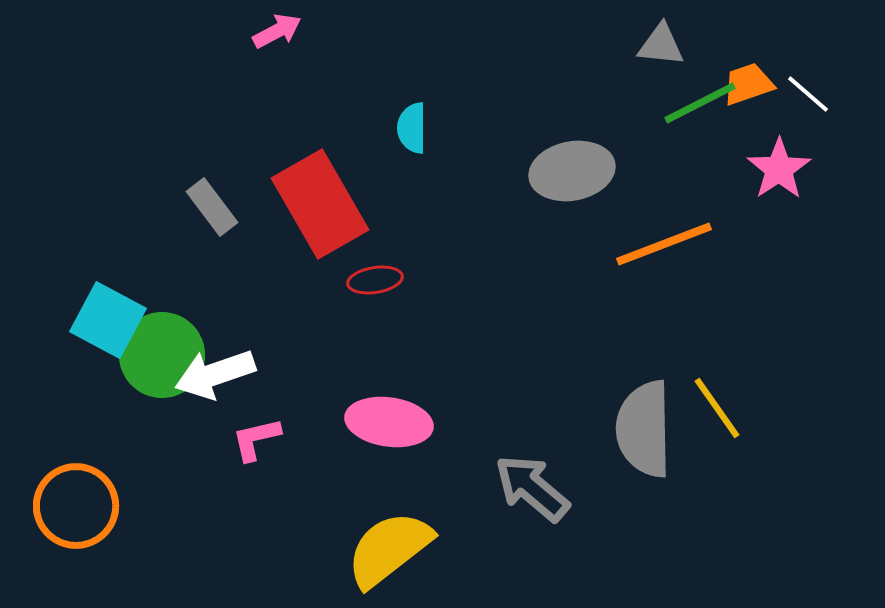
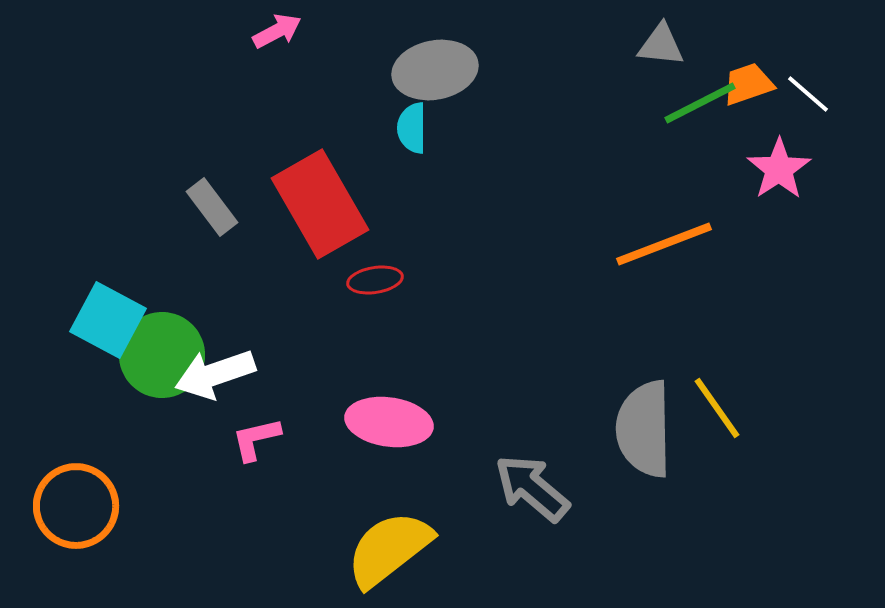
gray ellipse: moved 137 px left, 101 px up
